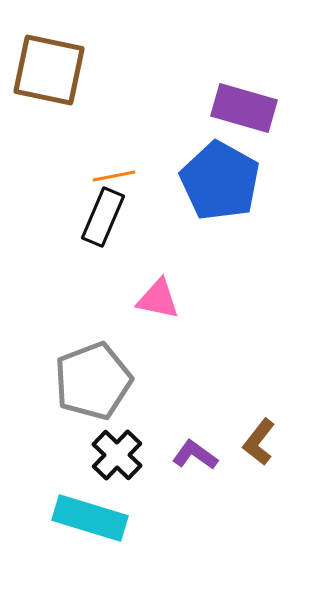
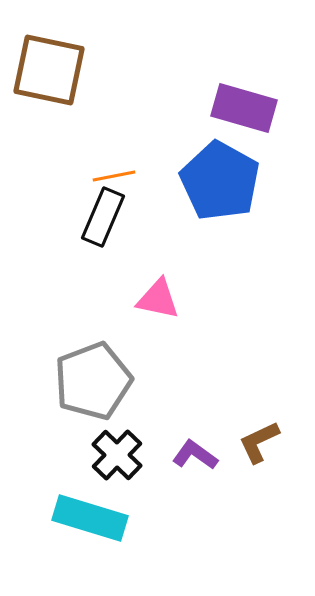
brown L-shape: rotated 27 degrees clockwise
